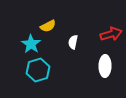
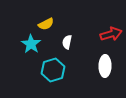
yellow semicircle: moved 2 px left, 2 px up
white semicircle: moved 6 px left
cyan hexagon: moved 15 px right
